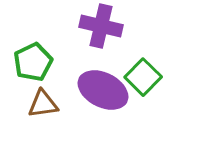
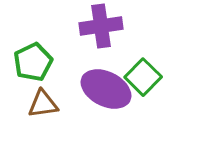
purple cross: rotated 21 degrees counterclockwise
purple ellipse: moved 3 px right, 1 px up
